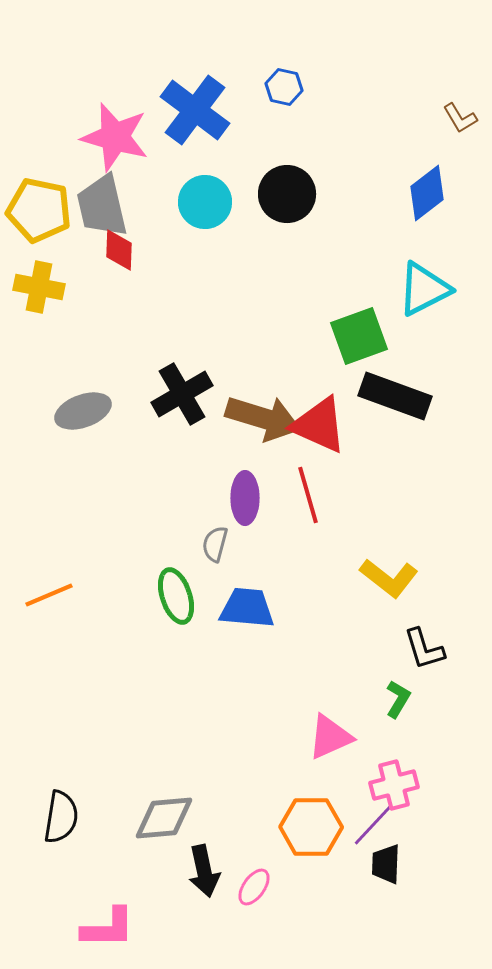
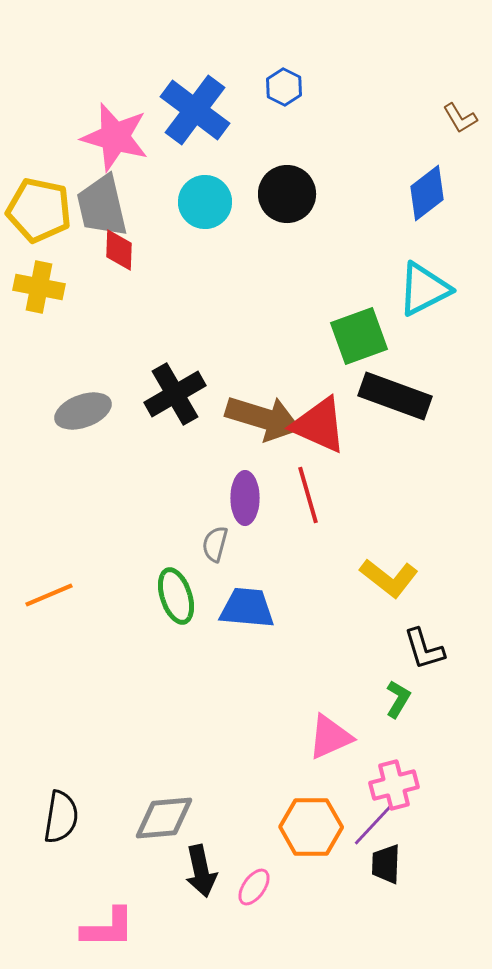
blue hexagon: rotated 15 degrees clockwise
black cross: moved 7 px left
black arrow: moved 3 px left
